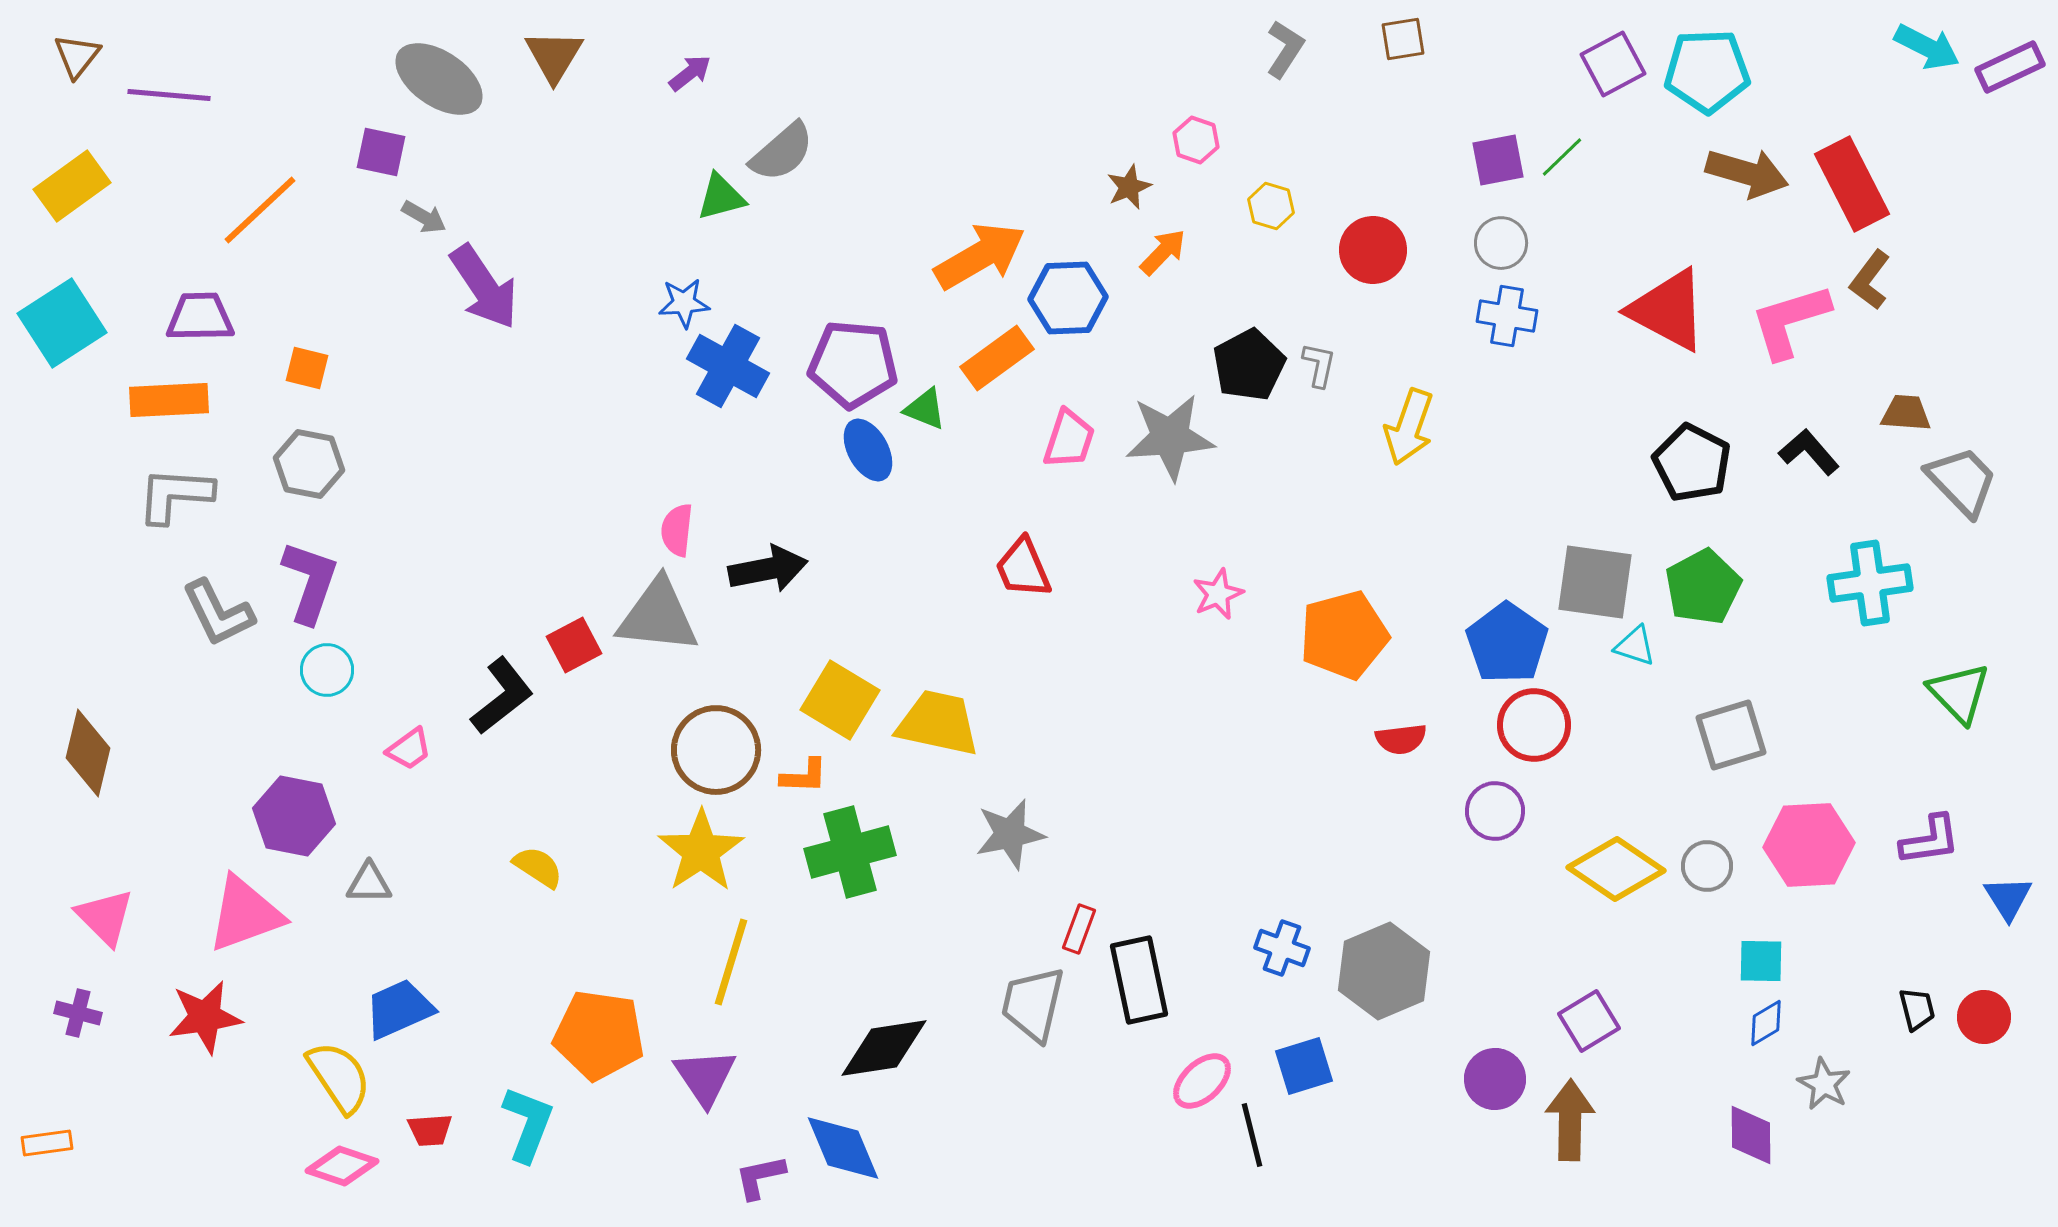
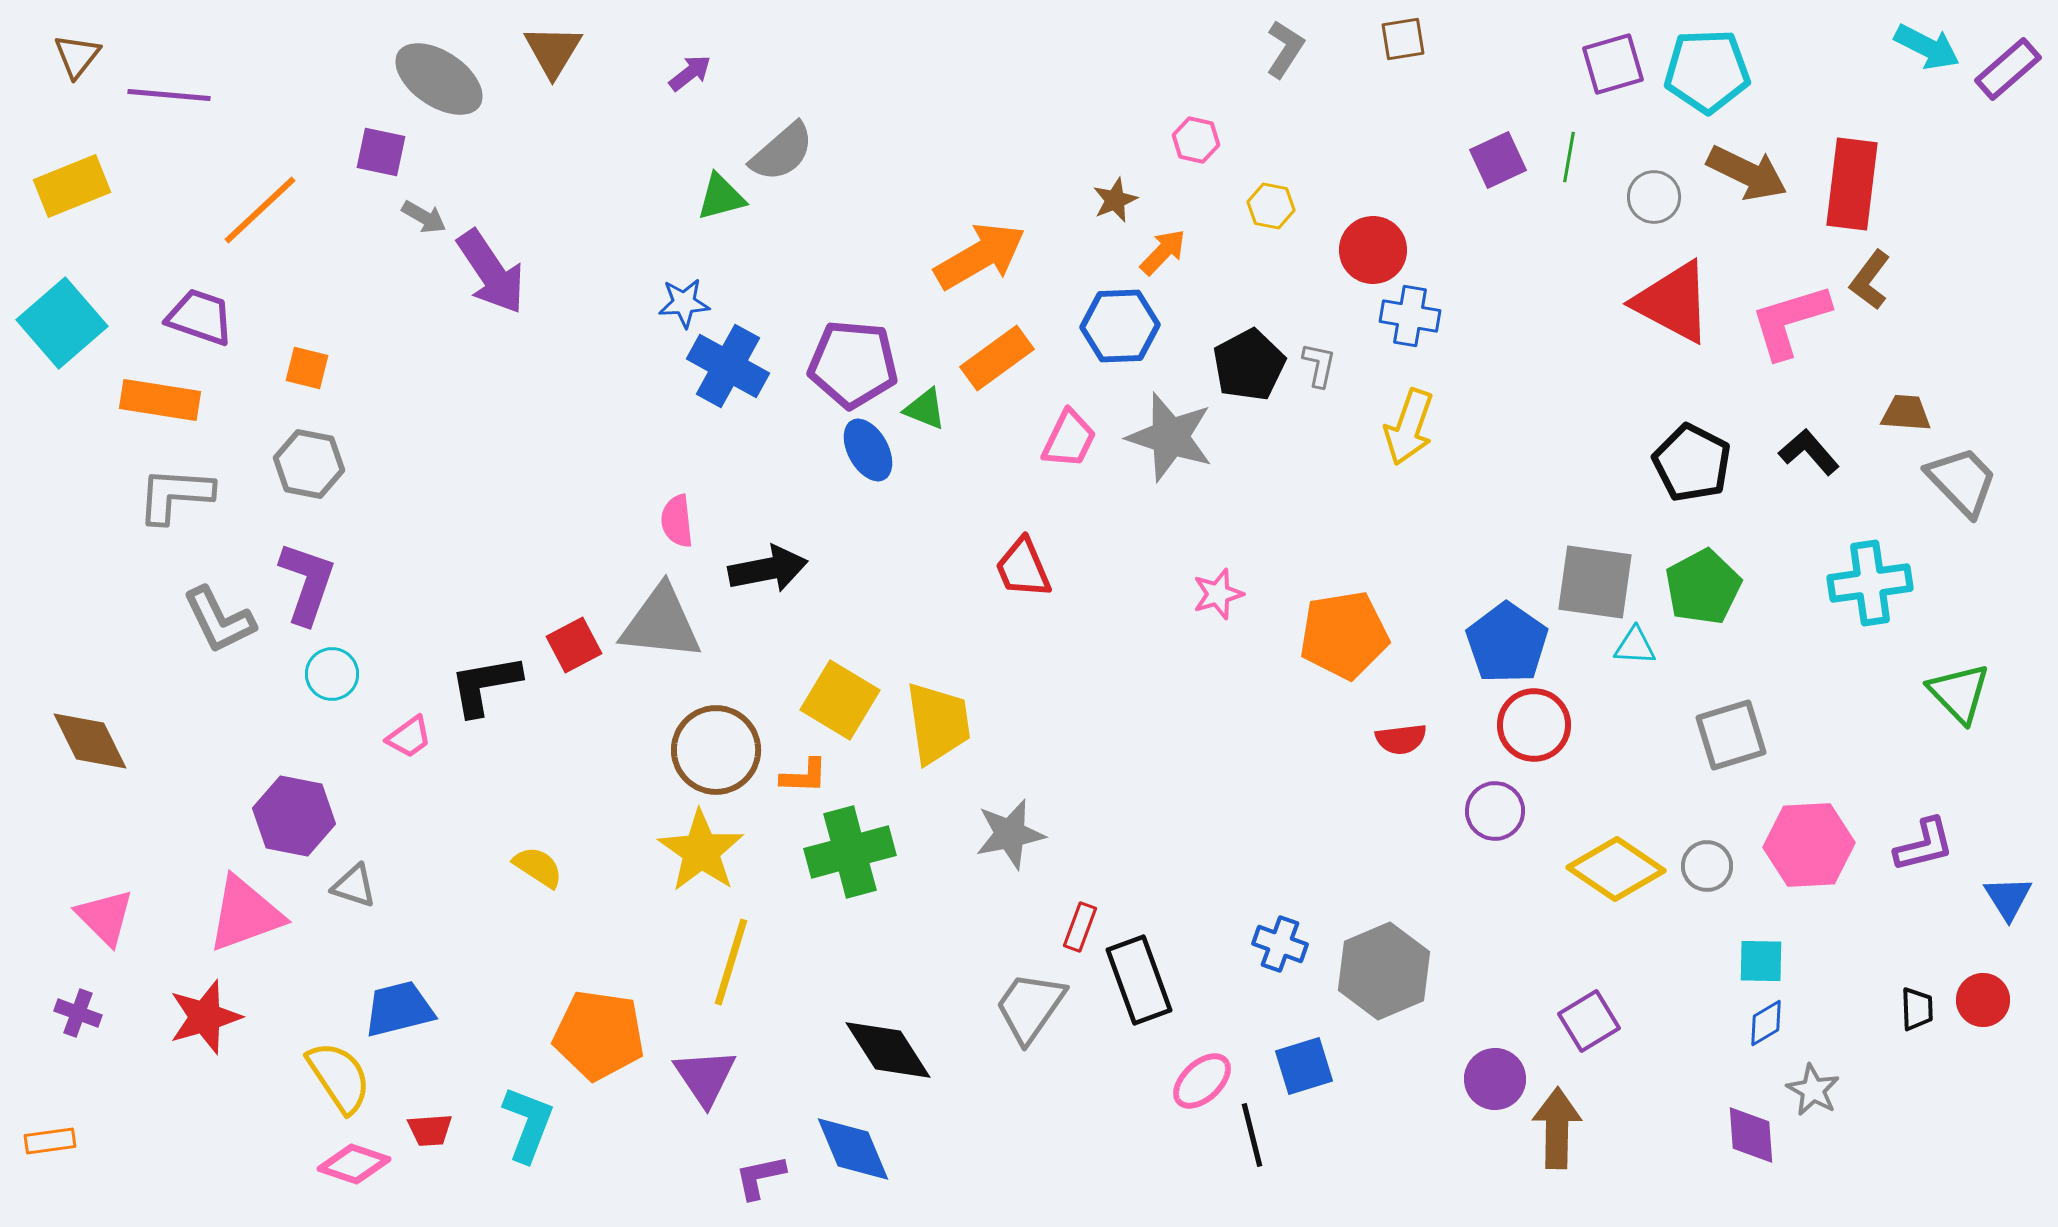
brown triangle at (554, 56): moved 1 px left, 5 px up
purple square at (1613, 64): rotated 12 degrees clockwise
purple rectangle at (2010, 67): moved 2 px left, 2 px down; rotated 16 degrees counterclockwise
pink hexagon at (1196, 140): rotated 6 degrees counterclockwise
green line at (1562, 157): moved 7 px right; rotated 36 degrees counterclockwise
purple square at (1498, 160): rotated 14 degrees counterclockwise
brown arrow at (1747, 173): rotated 10 degrees clockwise
red rectangle at (1852, 184): rotated 34 degrees clockwise
yellow rectangle at (72, 186): rotated 14 degrees clockwise
brown star at (1129, 187): moved 14 px left, 13 px down
yellow hexagon at (1271, 206): rotated 6 degrees counterclockwise
gray circle at (1501, 243): moved 153 px right, 46 px up
purple arrow at (484, 287): moved 7 px right, 15 px up
blue hexagon at (1068, 298): moved 52 px right, 28 px down
red triangle at (1668, 310): moved 5 px right, 8 px up
blue cross at (1507, 316): moved 97 px left
purple trapezoid at (200, 317): rotated 20 degrees clockwise
cyan square at (62, 323): rotated 8 degrees counterclockwise
orange rectangle at (169, 400): moved 9 px left; rotated 12 degrees clockwise
gray star at (1170, 437): rotated 22 degrees clockwise
pink trapezoid at (1069, 439): rotated 8 degrees clockwise
pink semicircle at (677, 530): moved 9 px up; rotated 12 degrees counterclockwise
purple L-shape at (310, 582): moved 3 px left, 1 px down
pink star at (1218, 594): rotated 6 degrees clockwise
gray L-shape at (218, 613): moved 1 px right, 7 px down
gray triangle at (658, 616): moved 3 px right, 7 px down
orange pentagon at (1344, 635): rotated 6 degrees clockwise
cyan triangle at (1635, 646): rotated 15 degrees counterclockwise
cyan circle at (327, 670): moved 5 px right, 4 px down
black L-shape at (502, 696): moved 17 px left, 11 px up; rotated 152 degrees counterclockwise
yellow trapezoid at (938, 723): rotated 70 degrees clockwise
pink trapezoid at (409, 749): moved 12 px up
brown diamond at (88, 753): moved 2 px right, 12 px up; rotated 40 degrees counterclockwise
purple L-shape at (1930, 840): moved 6 px left, 5 px down; rotated 6 degrees counterclockwise
yellow star at (701, 851): rotated 4 degrees counterclockwise
gray triangle at (369, 883): moved 15 px left, 3 px down; rotated 18 degrees clockwise
red rectangle at (1079, 929): moved 1 px right, 2 px up
blue cross at (1282, 948): moved 2 px left, 4 px up
black rectangle at (1139, 980): rotated 8 degrees counterclockwise
gray trapezoid at (1033, 1004): moved 3 px left, 3 px down; rotated 22 degrees clockwise
blue trapezoid at (399, 1009): rotated 10 degrees clockwise
black trapezoid at (1917, 1009): rotated 12 degrees clockwise
purple cross at (78, 1013): rotated 6 degrees clockwise
red star at (205, 1017): rotated 8 degrees counterclockwise
red circle at (1984, 1017): moved 1 px left, 17 px up
black diamond at (884, 1048): moved 4 px right, 2 px down; rotated 66 degrees clockwise
gray star at (1824, 1084): moved 11 px left, 6 px down
brown arrow at (1570, 1120): moved 13 px left, 8 px down
purple diamond at (1751, 1135): rotated 4 degrees counterclockwise
orange rectangle at (47, 1143): moved 3 px right, 2 px up
blue diamond at (843, 1148): moved 10 px right, 1 px down
pink diamond at (342, 1166): moved 12 px right, 2 px up
